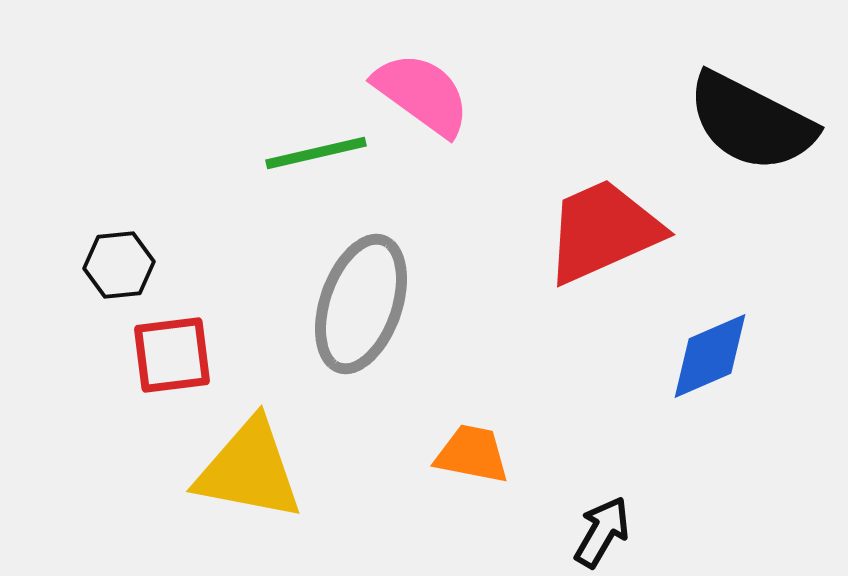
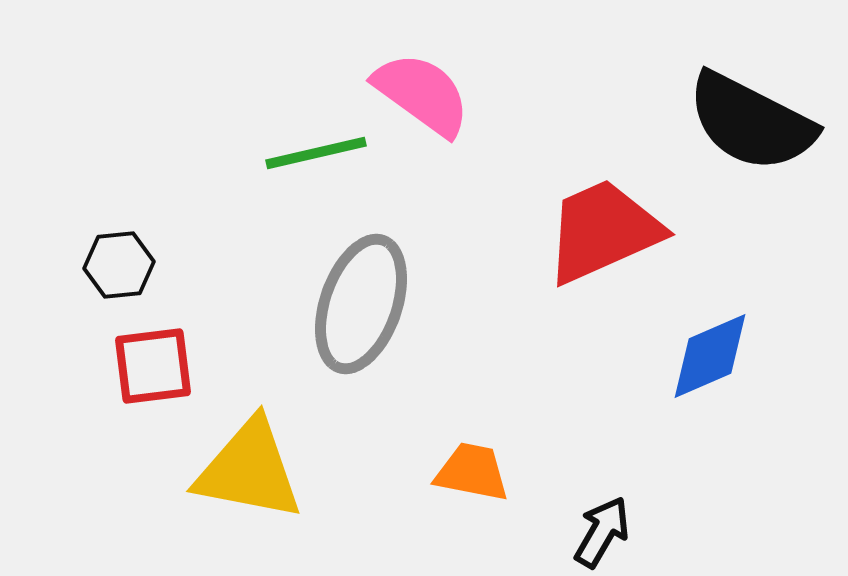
red square: moved 19 px left, 11 px down
orange trapezoid: moved 18 px down
